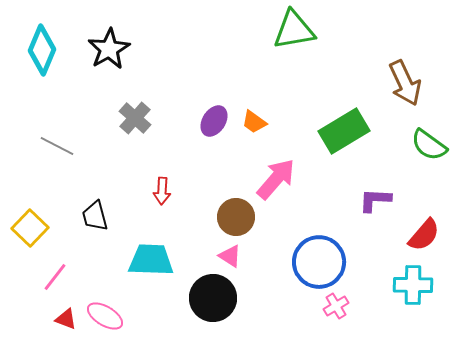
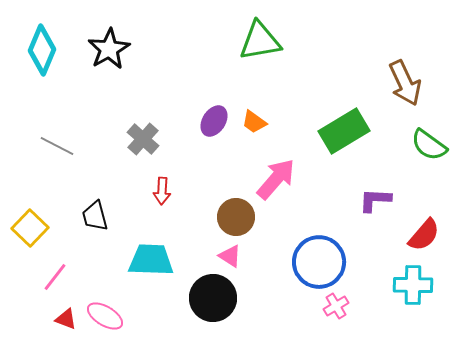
green triangle: moved 34 px left, 11 px down
gray cross: moved 8 px right, 21 px down
